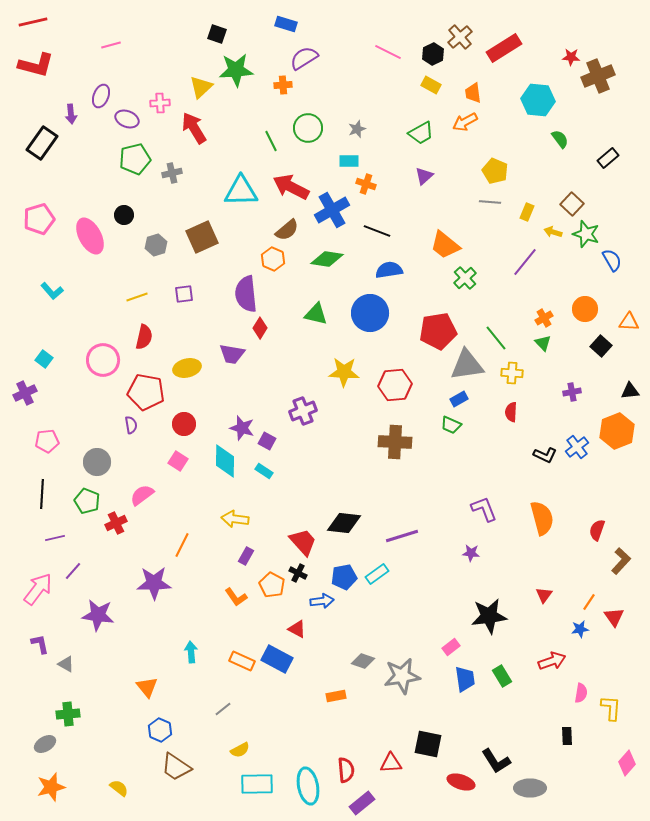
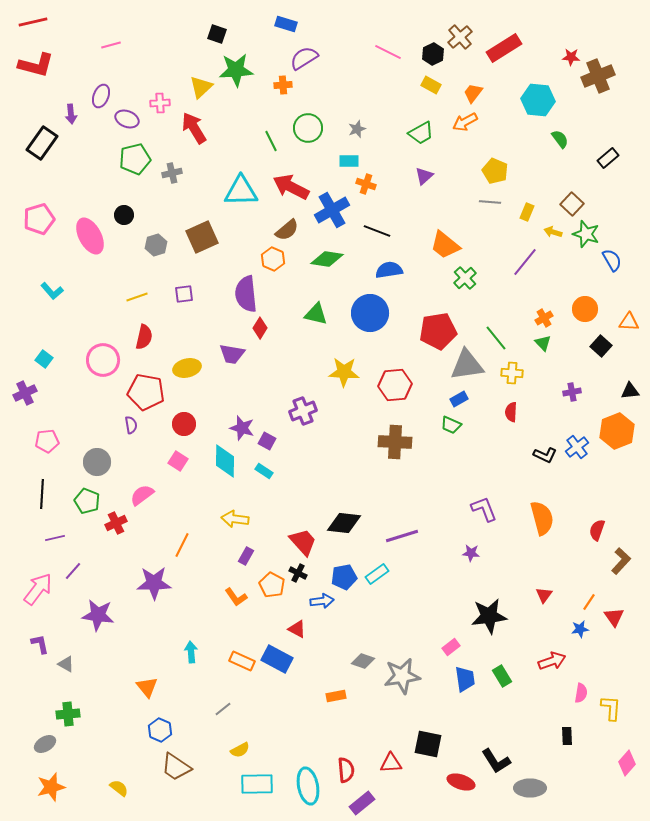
orange trapezoid at (473, 93): rotated 45 degrees clockwise
